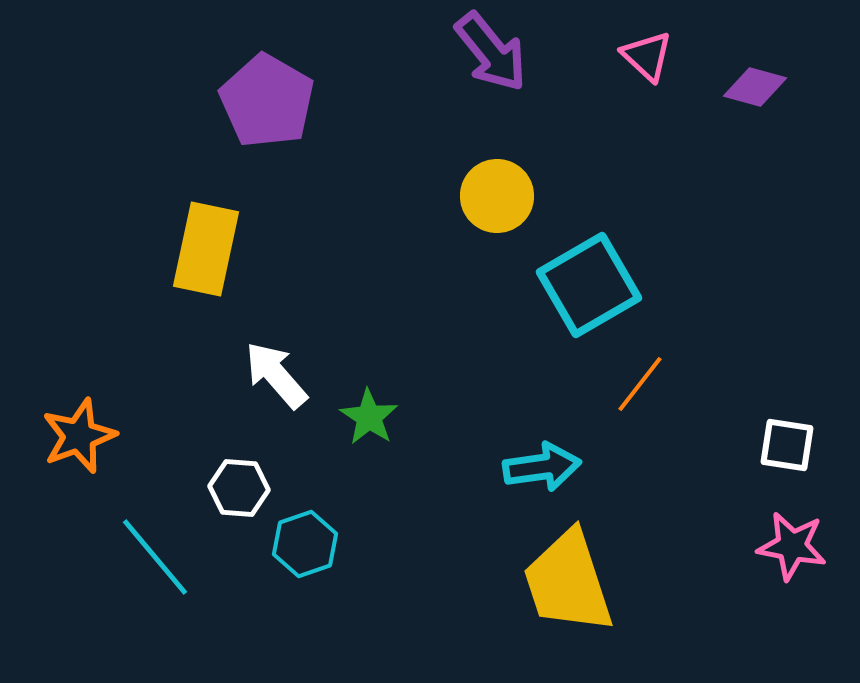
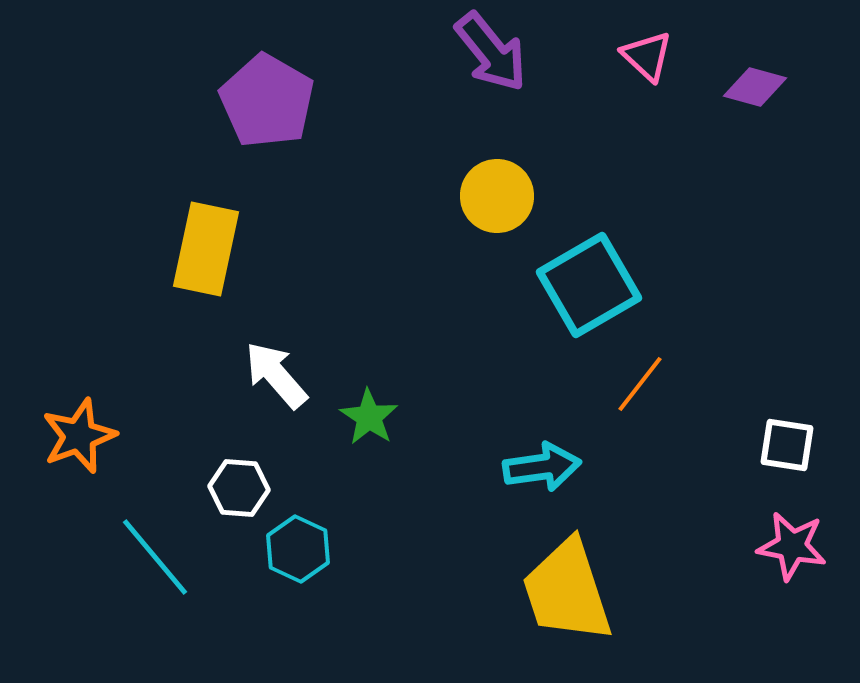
cyan hexagon: moved 7 px left, 5 px down; rotated 16 degrees counterclockwise
yellow trapezoid: moved 1 px left, 9 px down
